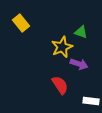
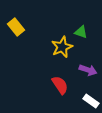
yellow rectangle: moved 5 px left, 4 px down
purple arrow: moved 9 px right, 6 px down
white rectangle: rotated 28 degrees clockwise
